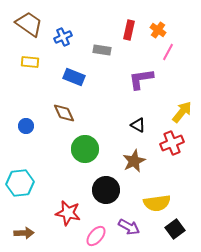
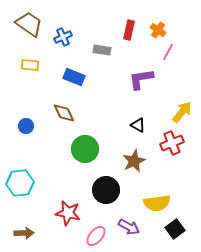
yellow rectangle: moved 3 px down
